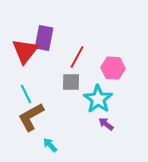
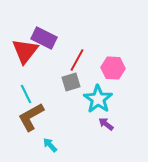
purple rectangle: rotated 75 degrees counterclockwise
red line: moved 3 px down
gray square: rotated 18 degrees counterclockwise
